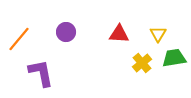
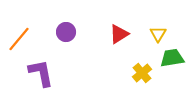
red triangle: rotated 35 degrees counterclockwise
green trapezoid: moved 2 px left
yellow cross: moved 10 px down
